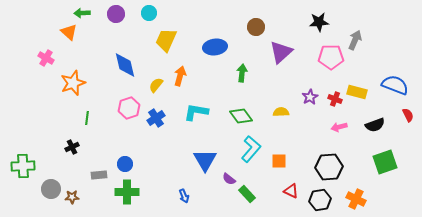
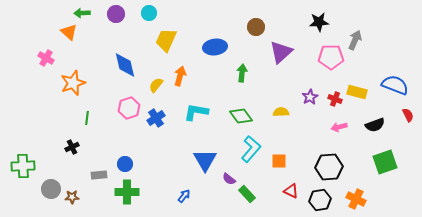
blue arrow at (184, 196): rotated 120 degrees counterclockwise
